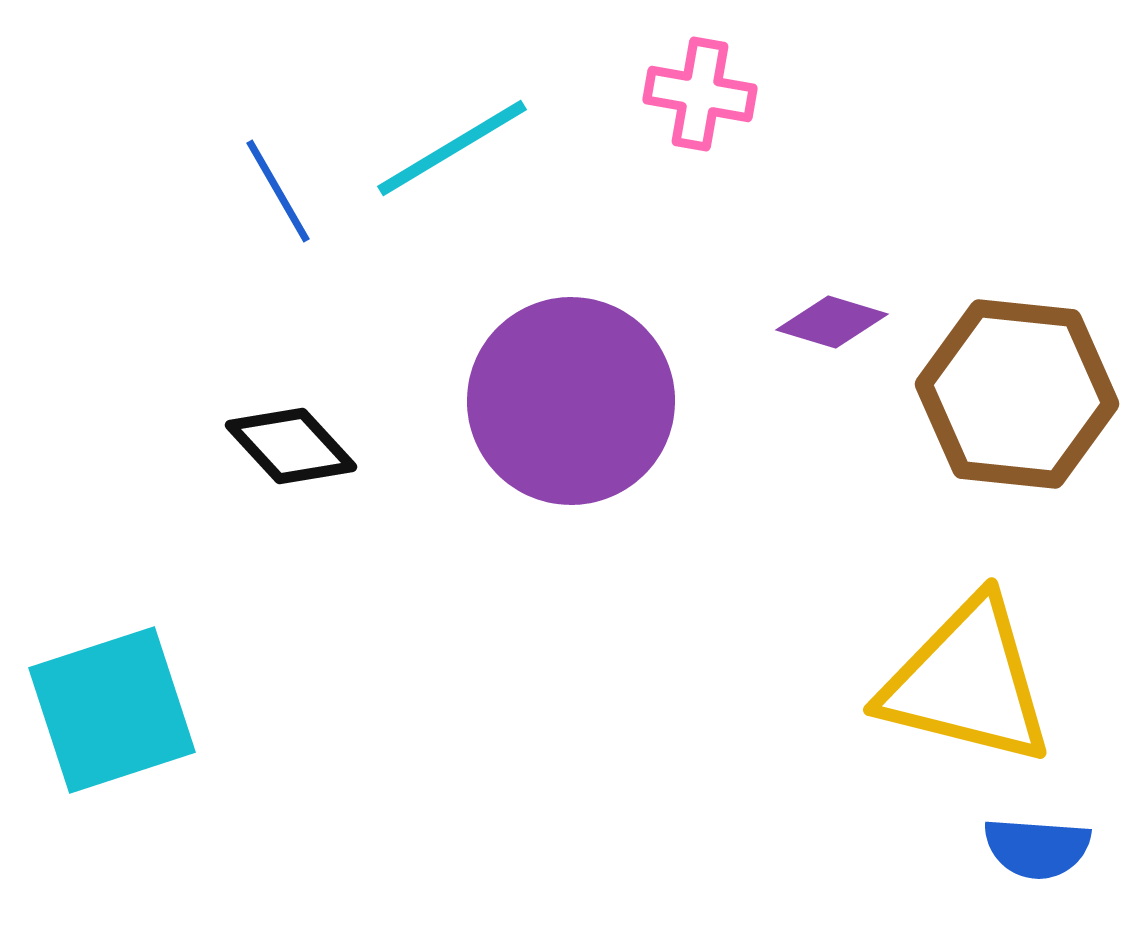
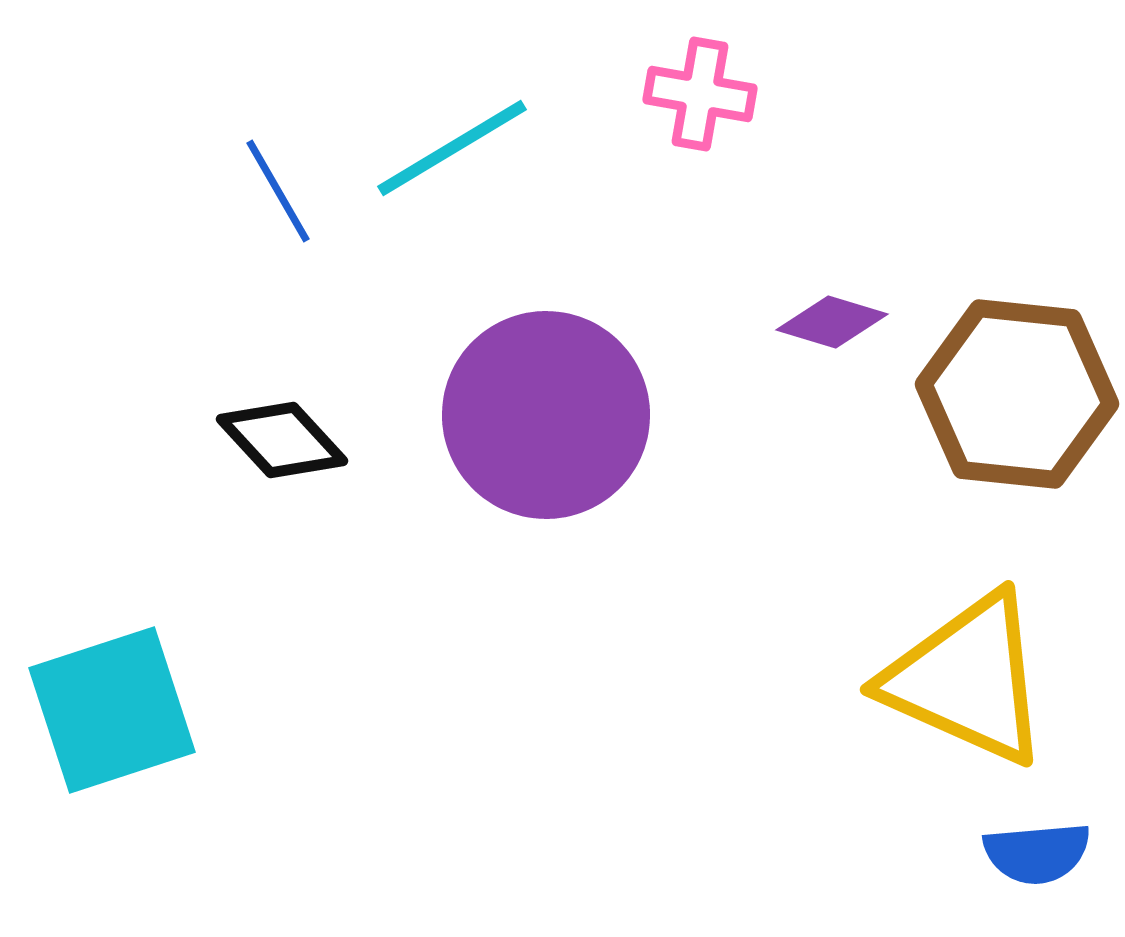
purple circle: moved 25 px left, 14 px down
black diamond: moved 9 px left, 6 px up
yellow triangle: moved 3 px up; rotated 10 degrees clockwise
blue semicircle: moved 5 px down; rotated 9 degrees counterclockwise
